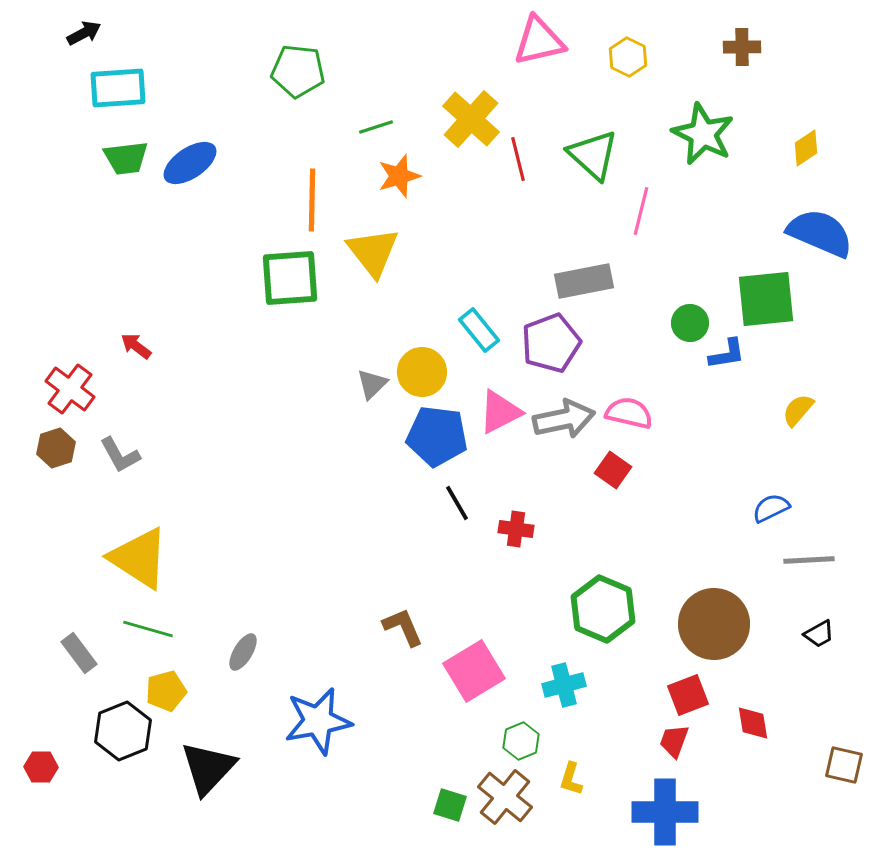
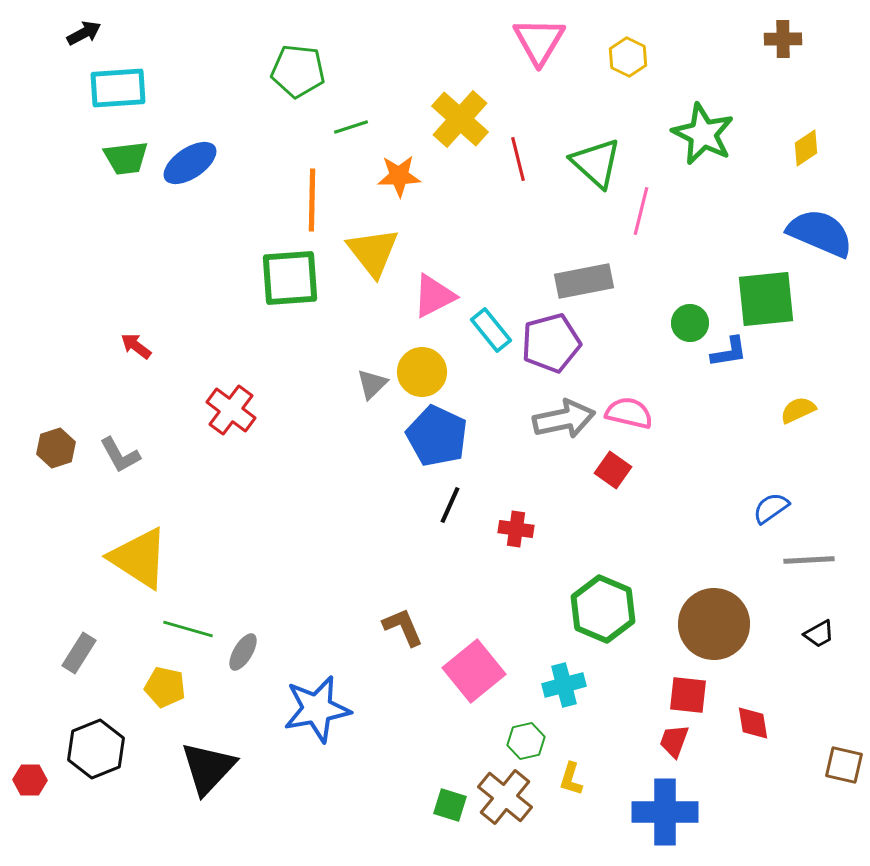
pink triangle at (539, 41): rotated 46 degrees counterclockwise
brown cross at (742, 47): moved 41 px right, 8 px up
yellow cross at (471, 119): moved 11 px left
green line at (376, 127): moved 25 px left
green triangle at (593, 155): moved 3 px right, 8 px down
orange star at (399, 176): rotated 15 degrees clockwise
cyan rectangle at (479, 330): moved 12 px right
purple pentagon at (551, 343): rotated 6 degrees clockwise
blue L-shape at (727, 354): moved 2 px right, 2 px up
red cross at (70, 389): moved 161 px right, 21 px down
yellow semicircle at (798, 410): rotated 24 degrees clockwise
pink triangle at (500, 412): moved 66 px left, 116 px up
blue pentagon at (437, 436): rotated 18 degrees clockwise
black line at (457, 503): moved 7 px left, 2 px down; rotated 54 degrees clockwise
blue semicircle at (771, 508): rotated 9 degrees counterclockwise
green line at (148, 629): moved 40 px right
gray rectangle at (79, 653): rotated 69 degrees clockwise
pink square at (474, 671): rotated 8 degrees counterclockwise
yellow pentagon at (166, 691): moved 1 px left, 4 px up; rotated 27 degrees clockwise
red square at (688, 695): rotated 27 degrees clockwise
blue star at (318, 721): moved 1 px left, 12 px up
black hexagon at (123, 731): moved 27 px left, 18 px down
green hexagon at (521, 741): moved 5 px right; rotated 9 degrees clockwise
red hexagon at (41, 767): moved 11 px left, 13 px down
